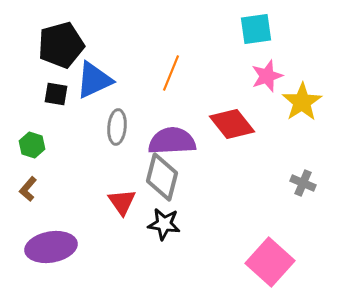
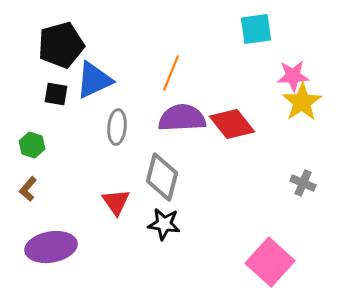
pink star: moved 26 px right; rotated 16 degrees clockwise
purple semicircle: moved 10 px right, 23 px up
red triangle: moved 6 px left
